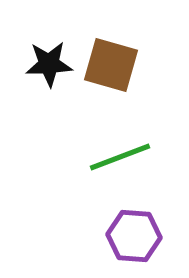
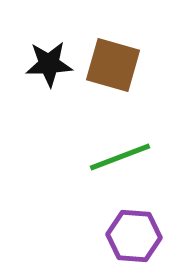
brown square: moved 2 px right
